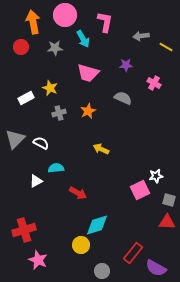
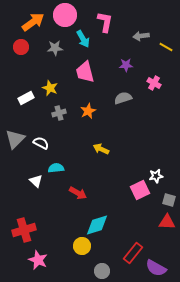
orange arrow: rotated 65 degrees clockwise
pink trapezoid: moved 3 px left, 1 px up; rotated 60 degrees clockwise
gray semicircle: rotated 42 degrees counterclockwise
white triangle: rotated 48 degrees counterclockwise
yellow circle: moved 1 px right, 1 px down
